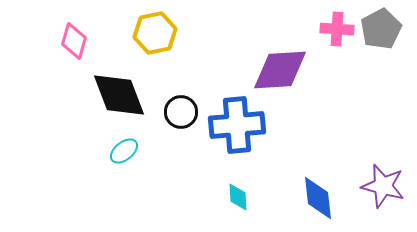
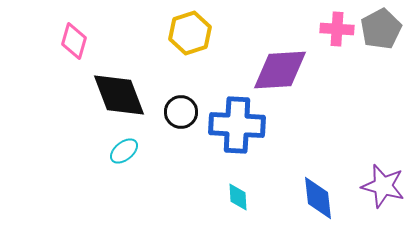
yellow hexagon: moved 35 px right; rotated 6 degrees counterclockwise
blue cross: rotated 8 degrees clockwise
